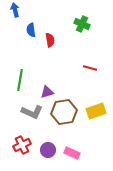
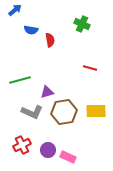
blue arrow: rotated 64 degrees clockwise
blue semicircle: rotated 72 degrees counterclockwise
green line: rotated 65 degrees clockwise
yellow rectangle: rotated 18 degrees clockwise
pink rectangle: moved 4 px left, 4 px down
